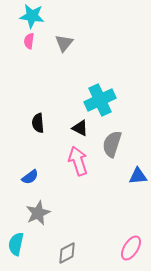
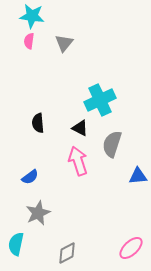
pink ellipse: rotated 15 degrees clockwise
